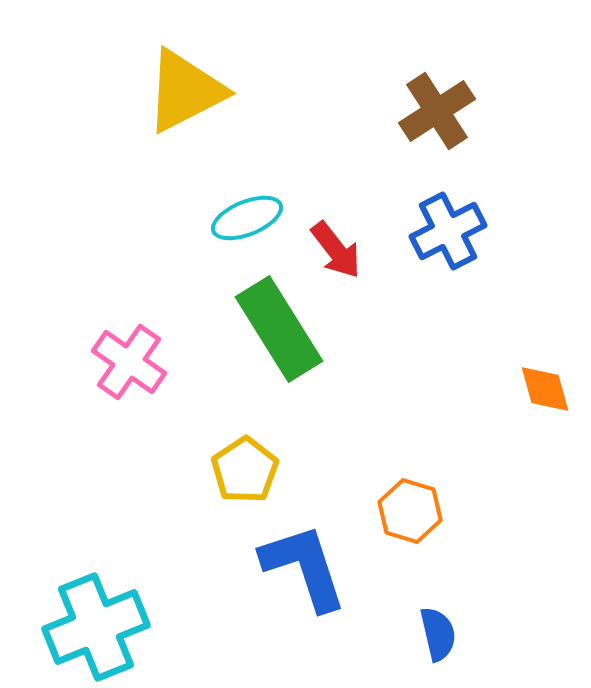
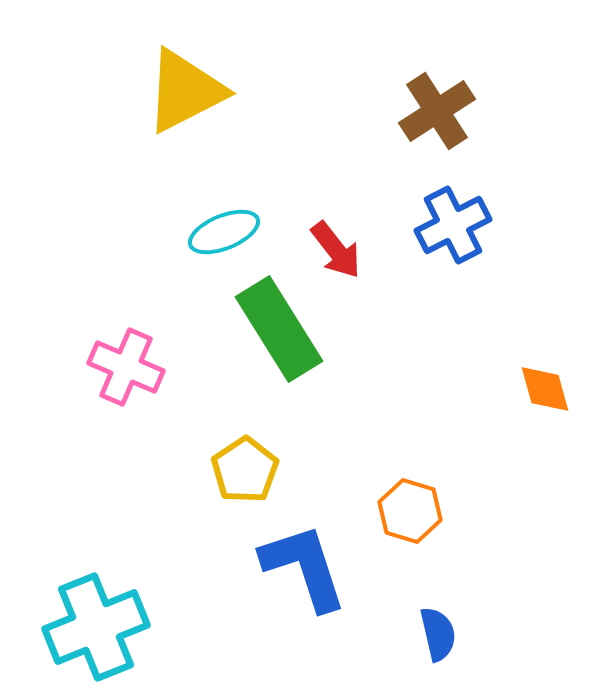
cyan ellipse: moved 23 px left, 14 px down
blue cross: moved 5 px right, 6 px up
pink cross: moved 3 px left, 5 px down; rotated 12 degrees counterclockwise
